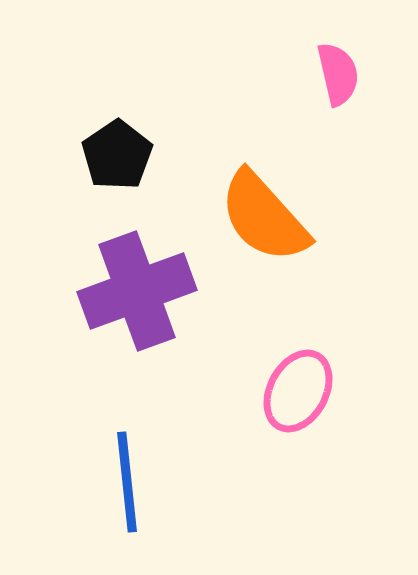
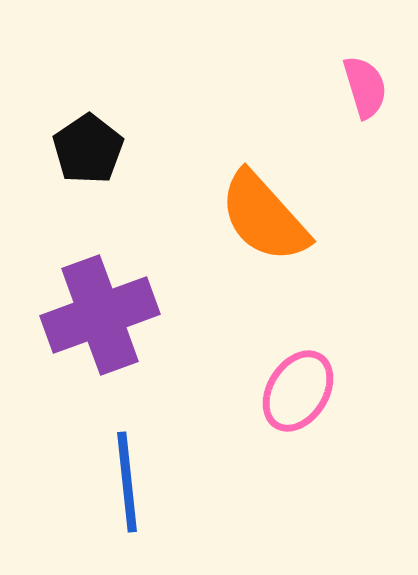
pink semicircle: moved 27 px right, 13 px down; rotated 4 degrees counterclockwise
black pentagon: moved 29 px left, 6 px up
purple cross: moved 37 px left, 24 px down
pink ellipse: rotated 4 degrees clockwise
